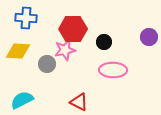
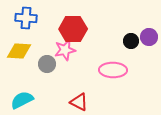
black circle: moved 27 px right, 1 px up
yellow diamond: moved 1 px right
